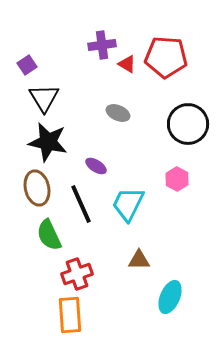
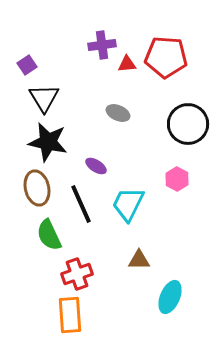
red triangle: rotated 36 degrees counterclockwise
